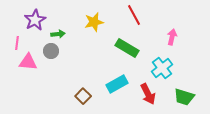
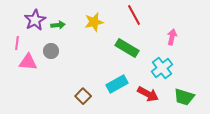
green arrow: moved 9 px up
red arrow: rotated 35 degrees counterclockwise
